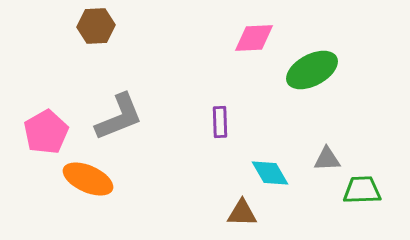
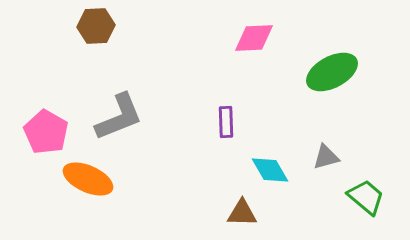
green ellipse: moved 20 px right, 2 px down
purple rectangle: moved 6 px right
pink pentagon: rotated 12 degrees counterclockwise
gray triangle: moved 1 px left, 2 px up; rotated 12 degrees counterclockwise
cyan diamond: moved 3 px up
green trapezoid: moved 4 px right, 7 px down; rotated 42 degrees clockwise
